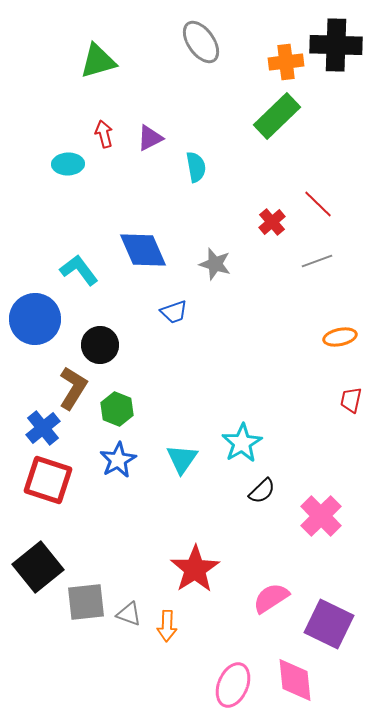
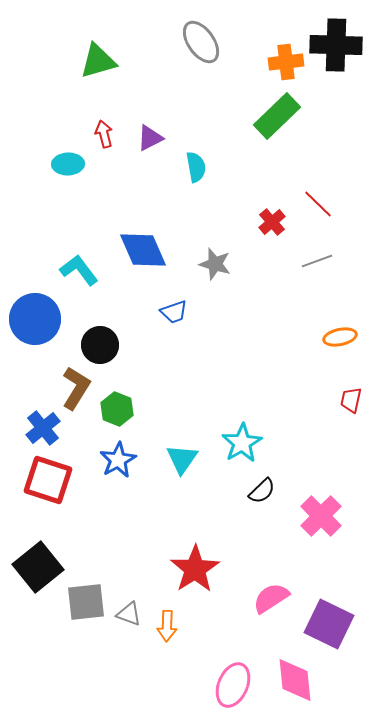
brown L-shape: moved 3 px right
